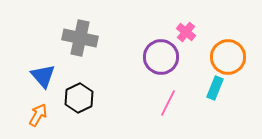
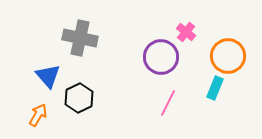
orange circle: moved 1 px up
blue triangle: moved 5 px right
